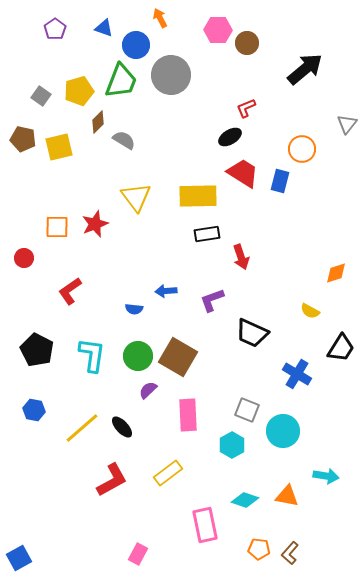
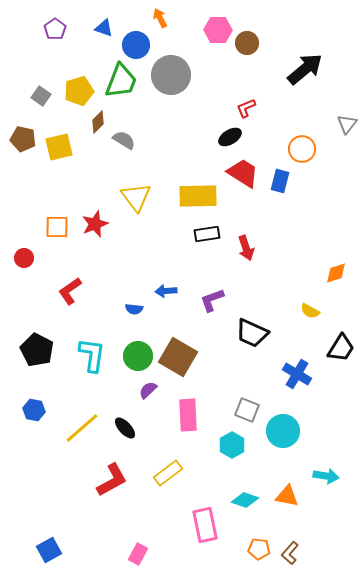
red arrow at (241, 257): moved 5 px right, 9 px up
black ellipse at (122, 427): moved 3 px right, 1 px down
blue square at (19, 558): moved 30 px right, 8 px up
